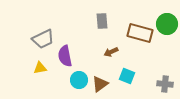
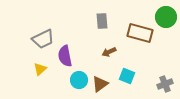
green circle: moved 1 px left, 7 px up
brown arrow: moved 2 px left
yellow triangle: moved 1 px down; rotated 32 degrees counterclockwise
gray cross: rotated 28 degrees counterclockwise
